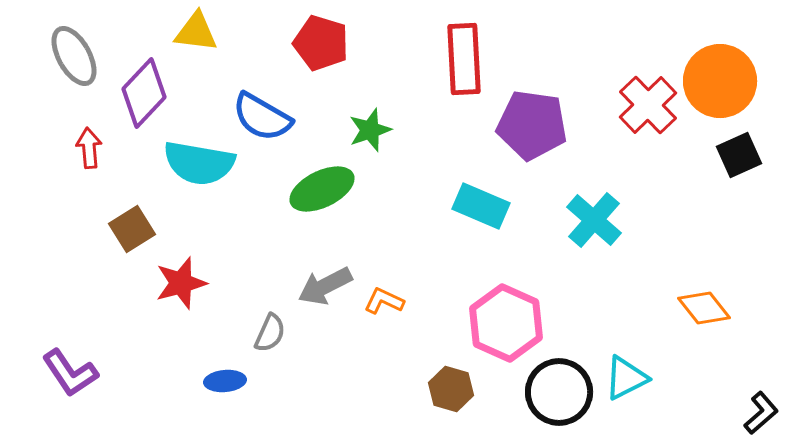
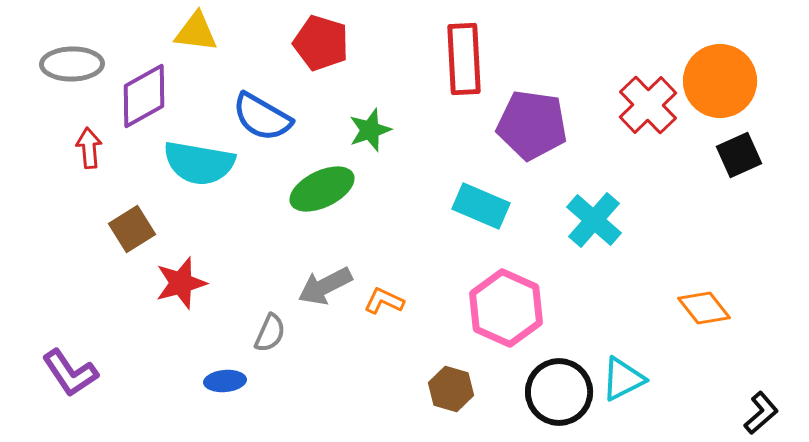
gray ellipse: moved 2 px left, 8 px down; rotated 62 degrees counterclockwise
purple diamond: moved 3 px down; rotated 18 degrees clockwise
pink hexagon: moved 15 px up
cyan triangle: moved 3 px left, 1 px down
